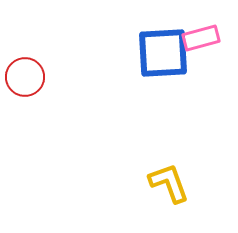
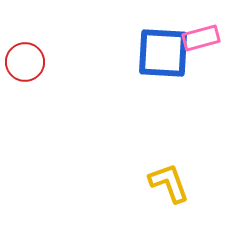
blue square: rotated 6 degrees clockwise
red circle: moved 15 px up
